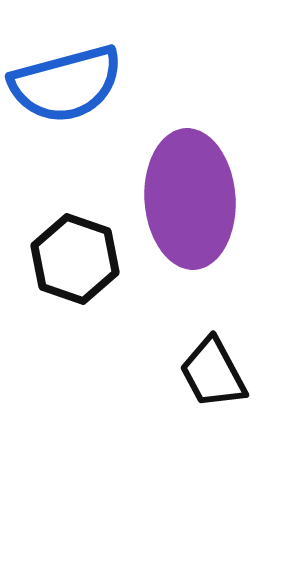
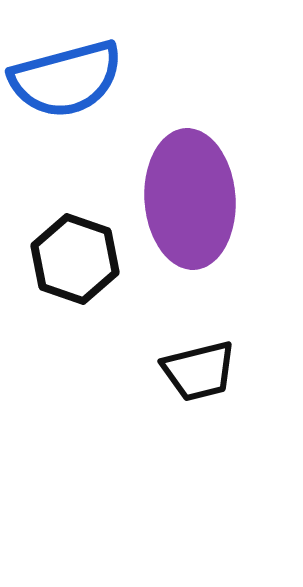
blue semicircle: moved 5 px up
black trapezoid: moved 14 px left, 2 px up; rotated 76 degrees counterclockwise
